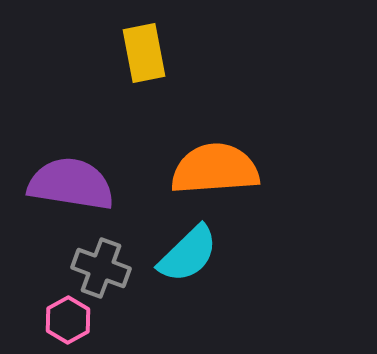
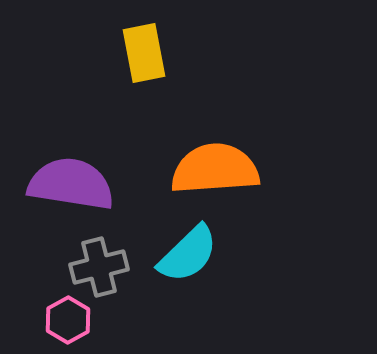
gray cross: moved 2 px left, 1 px up; rotated 34 degrees counterclockwise
